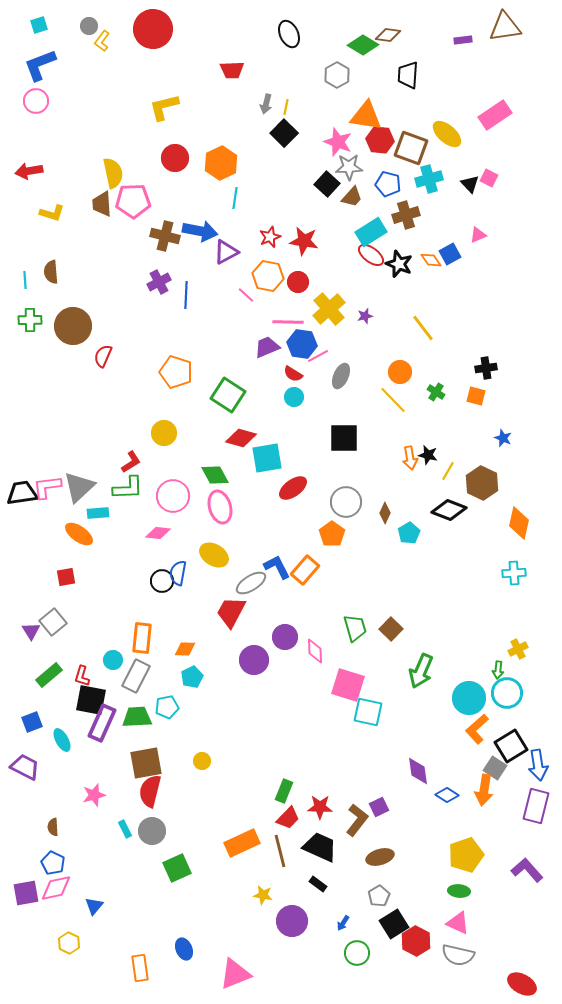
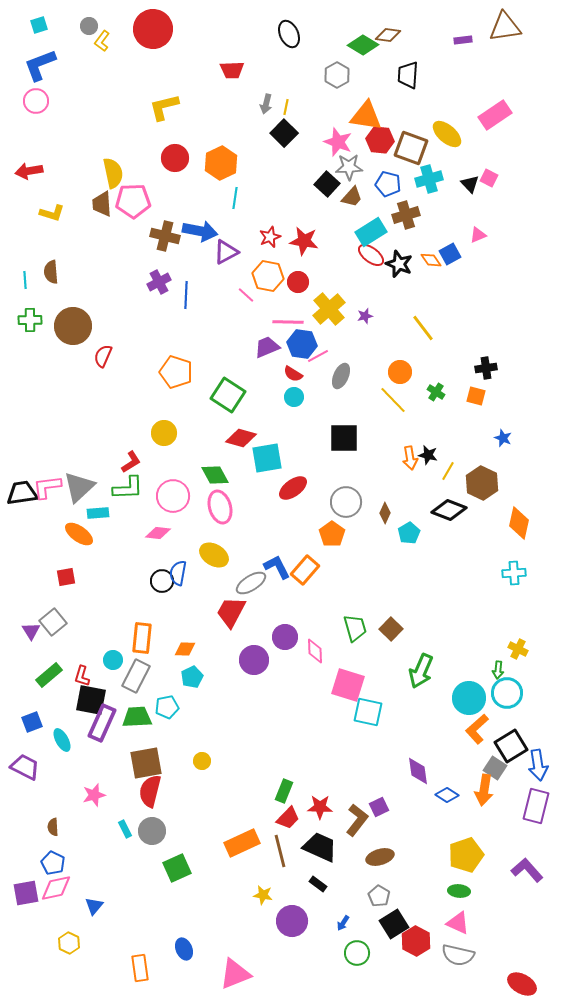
yellow cross at (518, 649): rotated 36 degrees counterclockwise
gray pentagon at (379, 896): rotated 10 degrees counterclockwise
